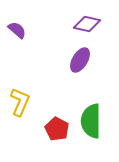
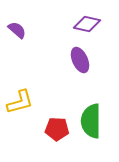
purple ellipse: rotated 55 degrees counterclockwise
yellow L-shape: rotated 52 degrees clockwise
red pentagon: rotated 25 degrees counterclockwise
